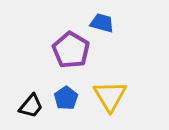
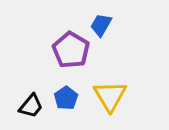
blue trapezoid: moved 1 px left, 2 px down; rotated 75 degrees counterclockwise
